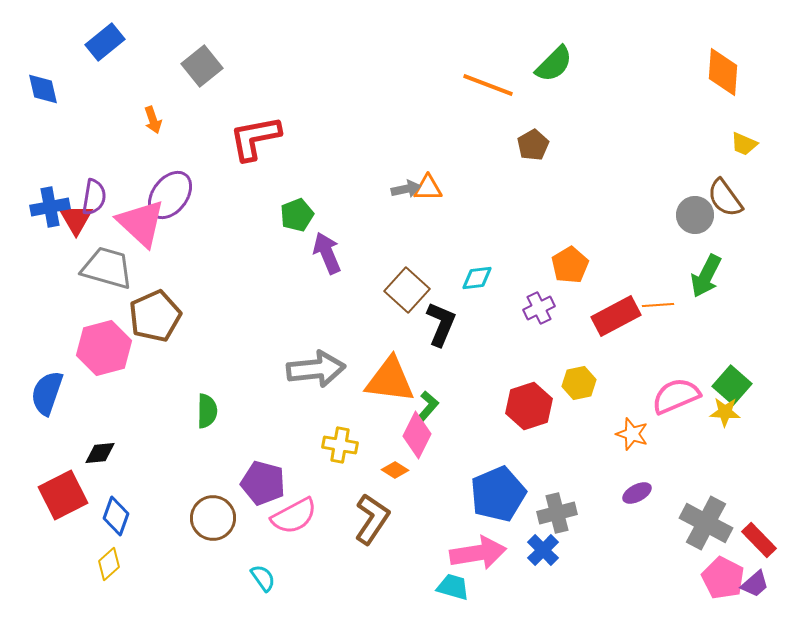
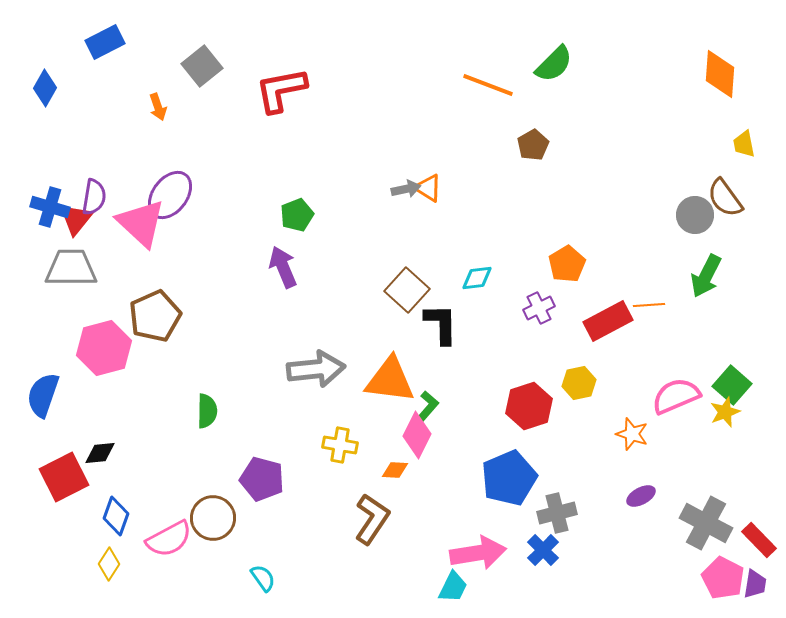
blue rectangle at (105, 42): rotated 12 degrees clockwise
orange diamond at (723, 72): moved 3 px left, 2 px down
blue diamond at (43, 89): moved 2 px right, 1 px up; rotated 42 degrees clockwise
orange arrow at (153, 120): moved 5 px right, 13 px up
red L-shape at (255, 138): moved 26 px right, 48 px up
yellow trapezoid at (744, 144): rotated 56 degrees clockwise
orange triangle at (428, 188): rotated 32 degrees clockwise
blue cross at (50, 207): rotated 27 degrees clockwise
red triangle at (76, 219): rotated 9 degrees clockwise
purple arrow at (327, 253): moved 44 px left, 14 px down
orange pentagon at (570, 265): moved 3 px left, 1 px up
gray trapezoid at (107, 268): moved 36 px left; rotated 16 degrees counterclockwise
orange line at (658, 305): moved 9 px left
red rectangle at (616, 316): moved 8 px left, 5 px down
black L-shape at (441, 324): rotated 24 degrees counterclockwise
blue semicircle at (47, 393): moved 4 px left, 2 px down
yellow star at (725, 412): rotated 24 degrees counterclockwise
orange diamond at (395, 470): rotated 28 degrees counterclockwise
purple pentagon at (263, 483): moved 1 px left, 4 px up
purple ellipse at (637, 493): moved 4 px right, 3 px down
blue pentagon at (498, 494): moved 11 px right, 16 px up
red square at (63, 495): moved 1 px right, 18 px up
pink semicircle at (294, 516): moved 125 px left, 23 px down
yellow diamond at (109, 564): rotated 16 degrees counterclockwise
purple trapezoid at (755, 584): rotated 40 degrees counterclockwise
cyan trapezoid at (453, 587): rotated 100 degrees clockwise
